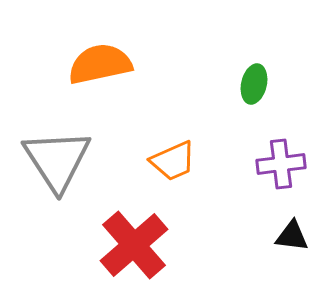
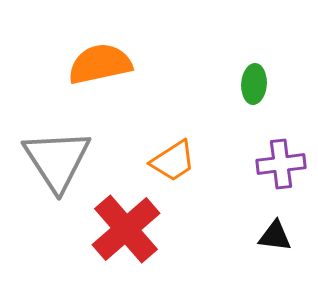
green ellipse: rotated 9 degrees counterclockwise
orange trapezoid: rotated 9 degrees counterclockwise
black triangle: moved 17 px left
red cross: moved 8 px left, 16 px up
